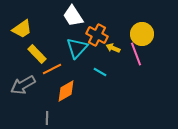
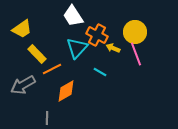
yellow circle: moved 7 px left, 2 px up
